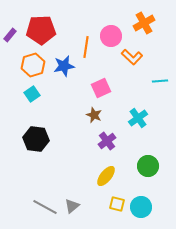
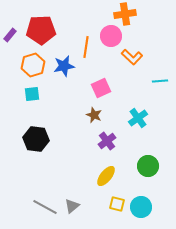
orange cross: moved 19 px left, 9 px up; rotated 20 degrees clockwise
cyan square: rotated 28 degrees clockwise
